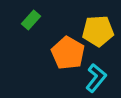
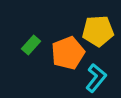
green rectangle: moved 25 px down
orange pentagon: rotated 20 degrees clockwise
